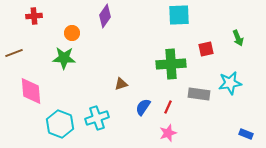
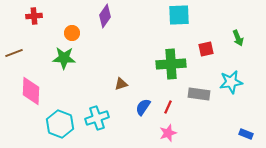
cyan star: moved 1 px right, 1 px up
pink diamond: rotated 8 degrees clockwise
